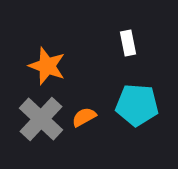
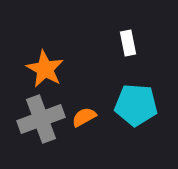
orange star: moved 2 px left, 3 px down; rotated 9 degrees clockwise
cyan pentagon: moved 1 px left
gray cross: rotated 27 degrees clockwise
